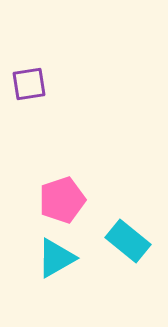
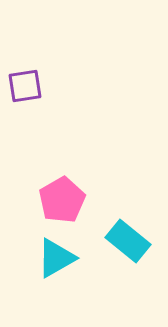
purple square: moved 4 px left, 2 px down
pink pentagon: rotated 12 degrees counterclockwise
